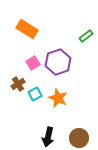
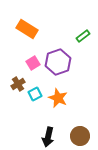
green rectangle: moved 3 px left
brown circle: moved 1 px right, 2 px up
